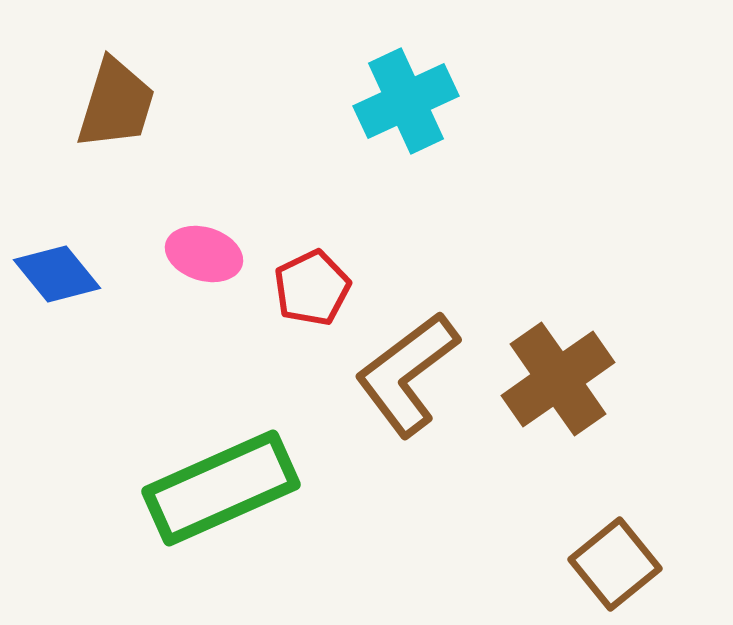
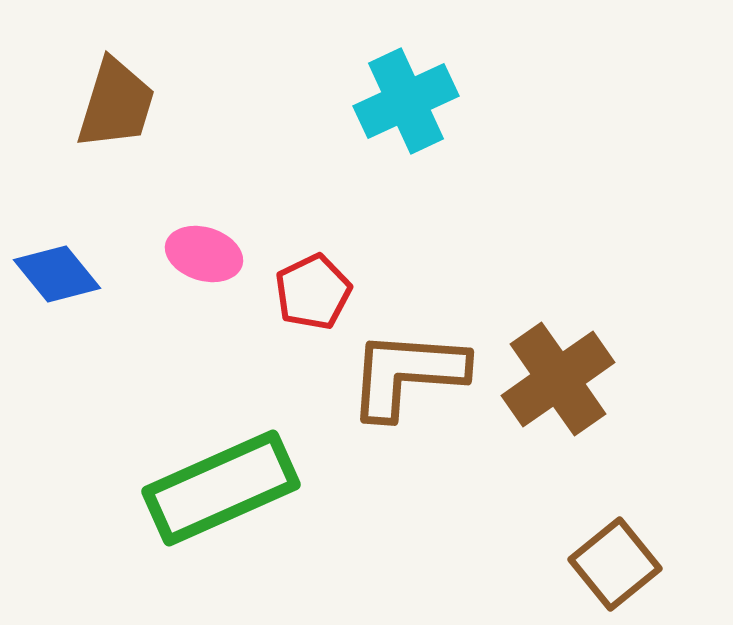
red pentagon: moved 1 px right, 4 px down
brown L-shape: rotated 41 degrees clockwise
